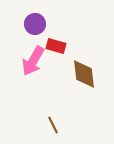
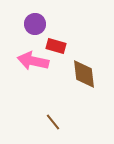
pink arrow: rotated 72 degrees clockwise
brown line: moved 3 px up; rotated 12 degrees counterclockwise
